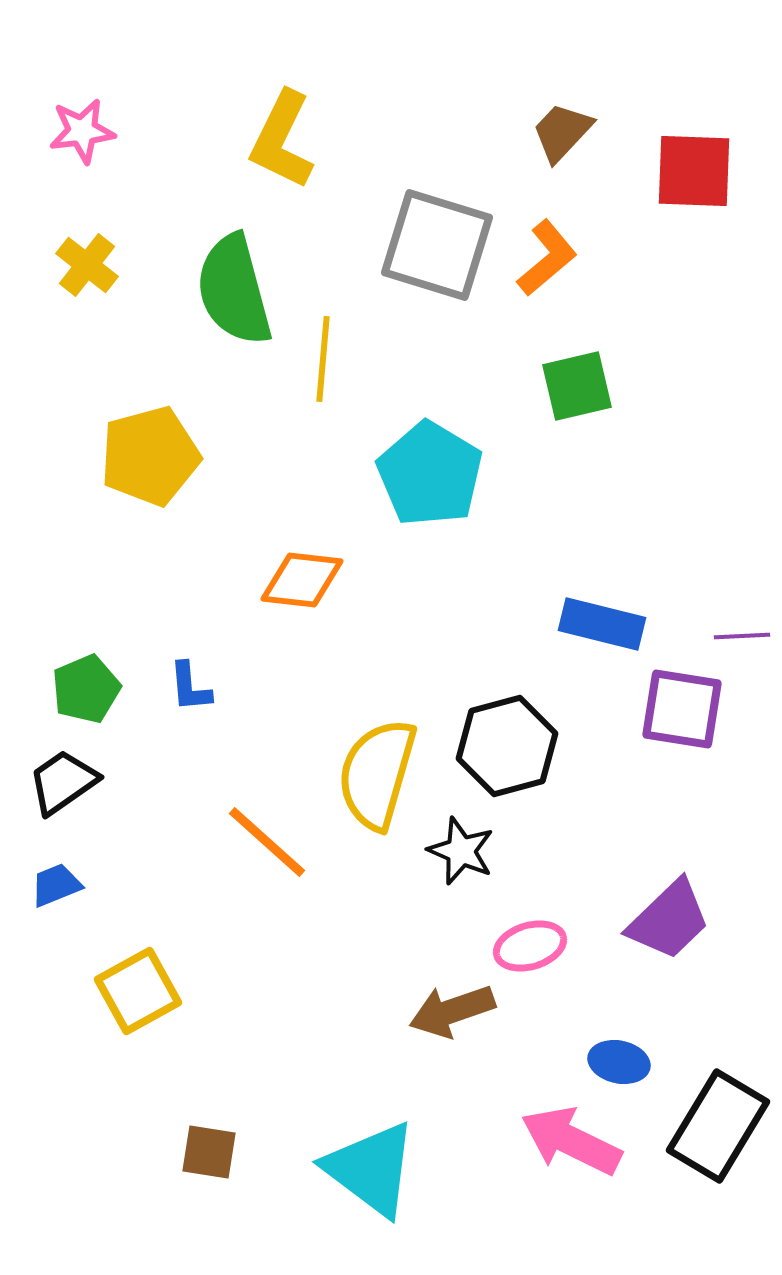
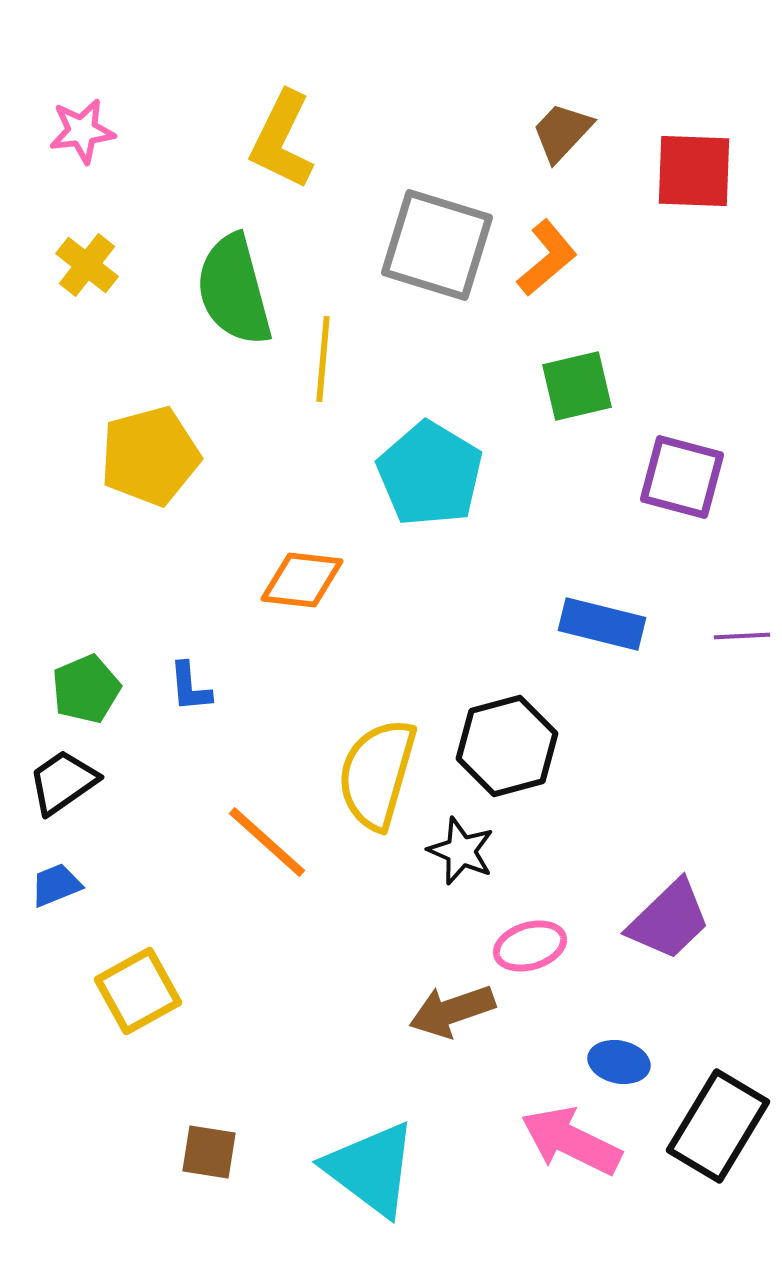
purple square: moved 232 px up; rotated 6 degrees clockwise
